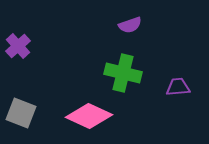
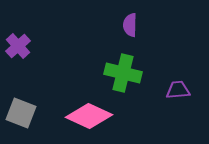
purple semicircle: rotated 110 degrees clockwise
purple trapezoid: moved 3 px down
